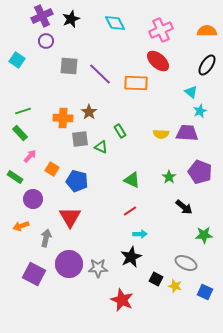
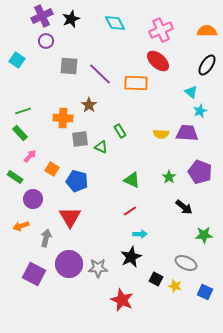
brown star at (89, 112): moved 7 px up
